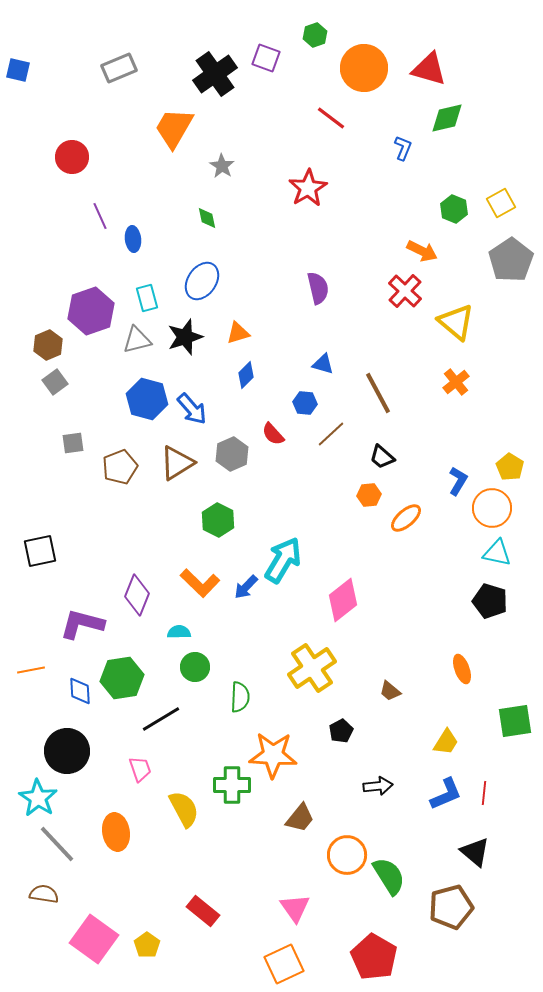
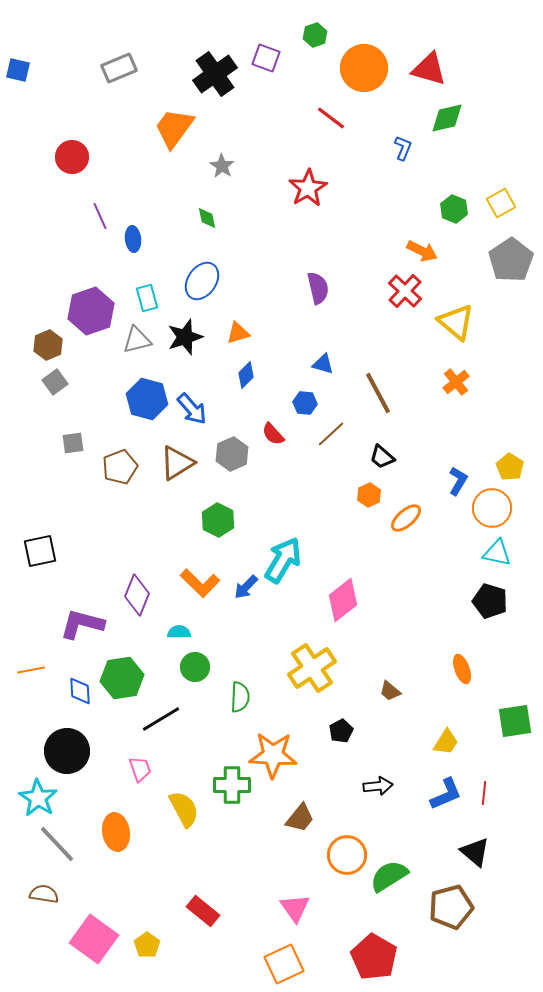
orange trapezoid at (174, 128): rotated 6 degrees clockwise
orange hexagon at (369, 495): rotated 20 degrees counterclockwise
green semicircle at (389, 876): rotated 90 degrees counterclockwise
